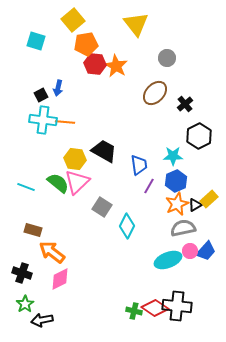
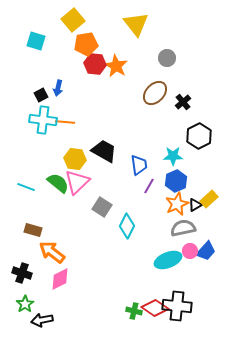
black cross at (185, 104): moved 2 px left, 2 px up
